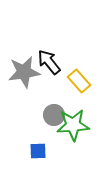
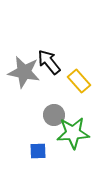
gray star: rotated 20 degrees clockwise
green star: moved 8 px down
